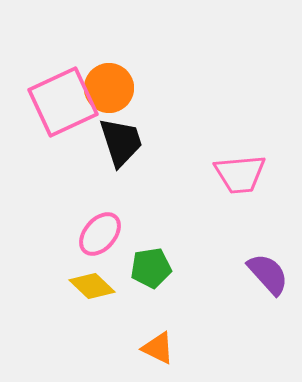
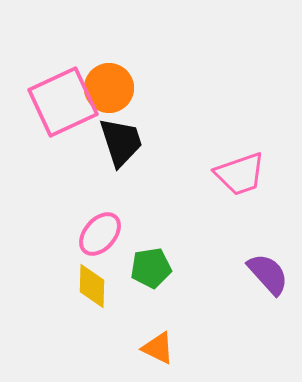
pink trapezoid: rotated 14 degrees counterclockwise
yellow diamond: rotated 48 degrees clockwise
